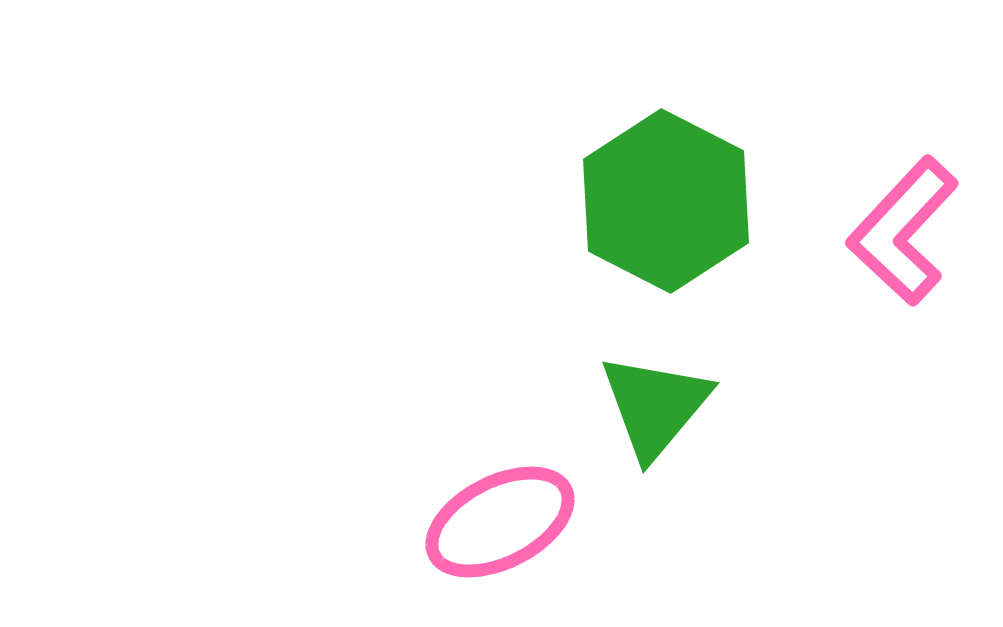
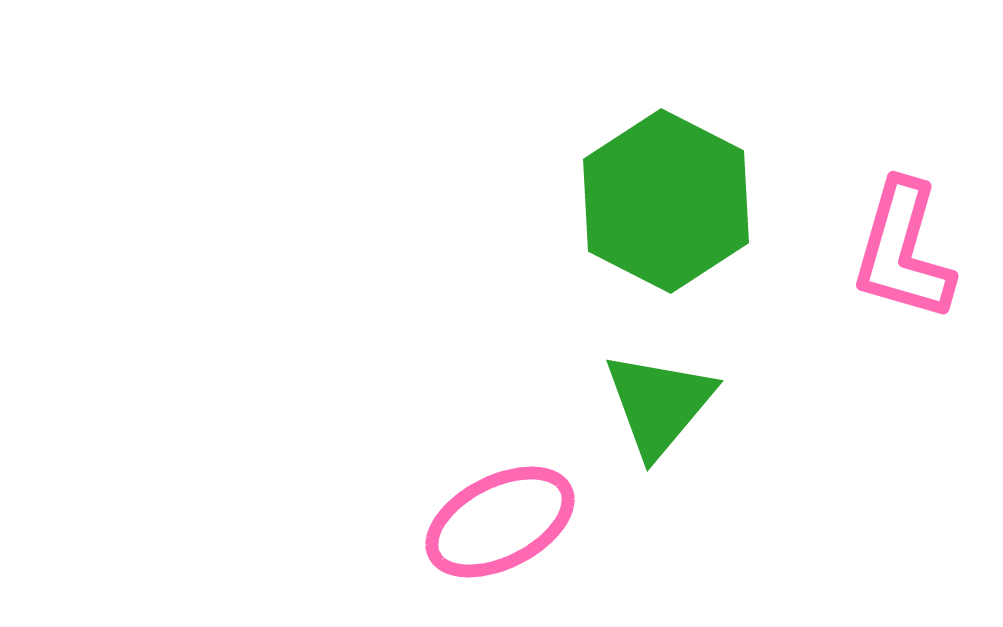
pink L-shape: moved 20 px down; rotated 27 degrees counterclockwise
green triangle: moved 4 px right, 2 px up
